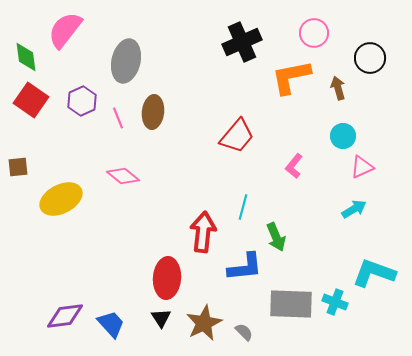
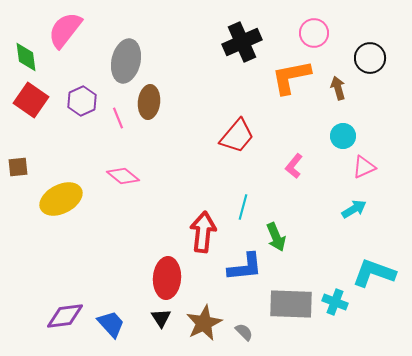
brown ellipse: moved 4 px left, 10 px up
pink triangle: moved 2 px right
